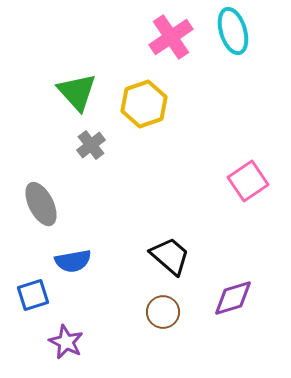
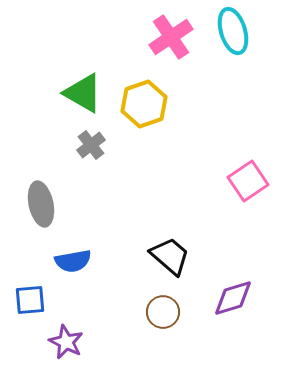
green triangle: moved 6 px right, 1 px down; rotated 18 degrees counterclockwise
gray ellipse: rotated 15 degrees clockwise
blue square: moved 3 px left, 5 px down; rotated 12 degrees clockwise
